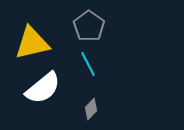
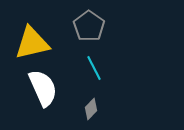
cyan line: moved 6 px right, 4 px down
white semicircle: rotated 75 degrees counterclockwise
